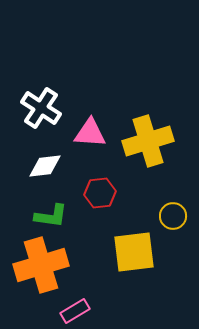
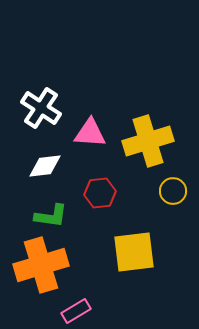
yellow circle: moved 25 px up
pink rectangle: moved 1 px right
